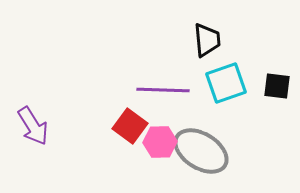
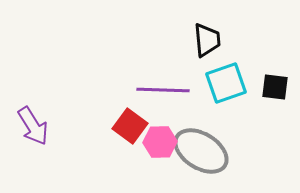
black square: moved 2 px left, 1 px down
